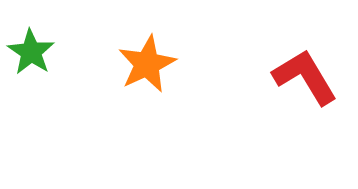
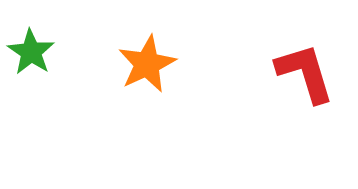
red L-shape: moved 4 px up; rotated 14 degrees clockwise
